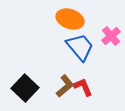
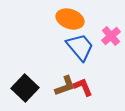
brown L-shape: rotated 20 degrees clockwise
